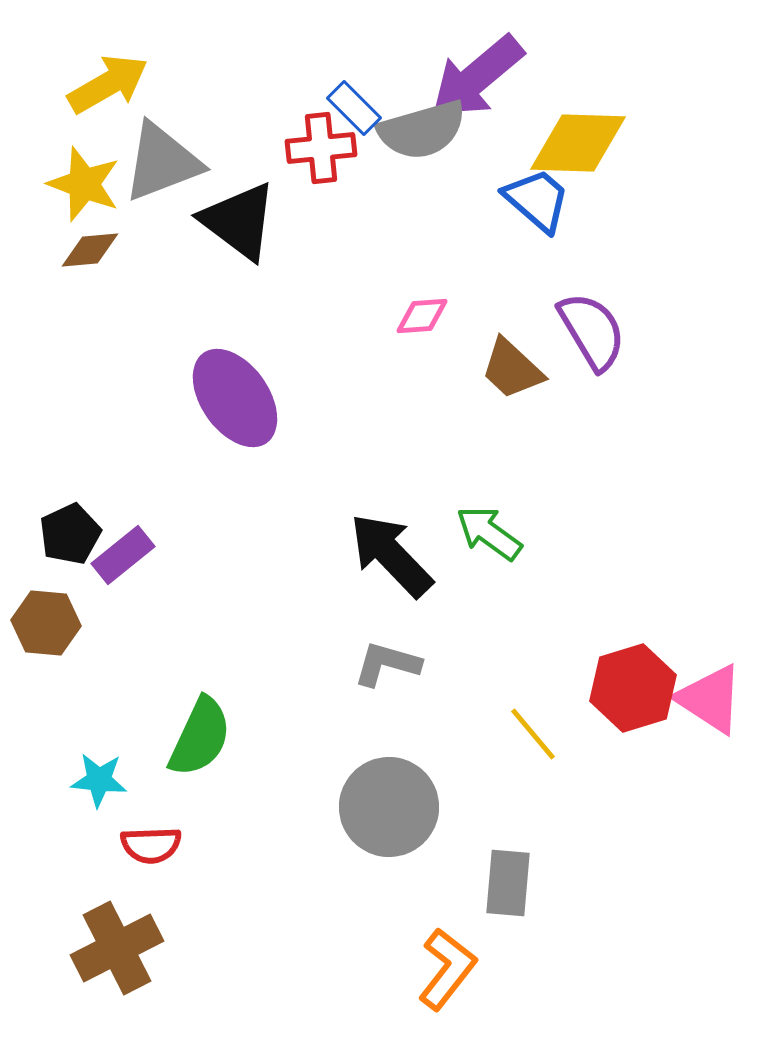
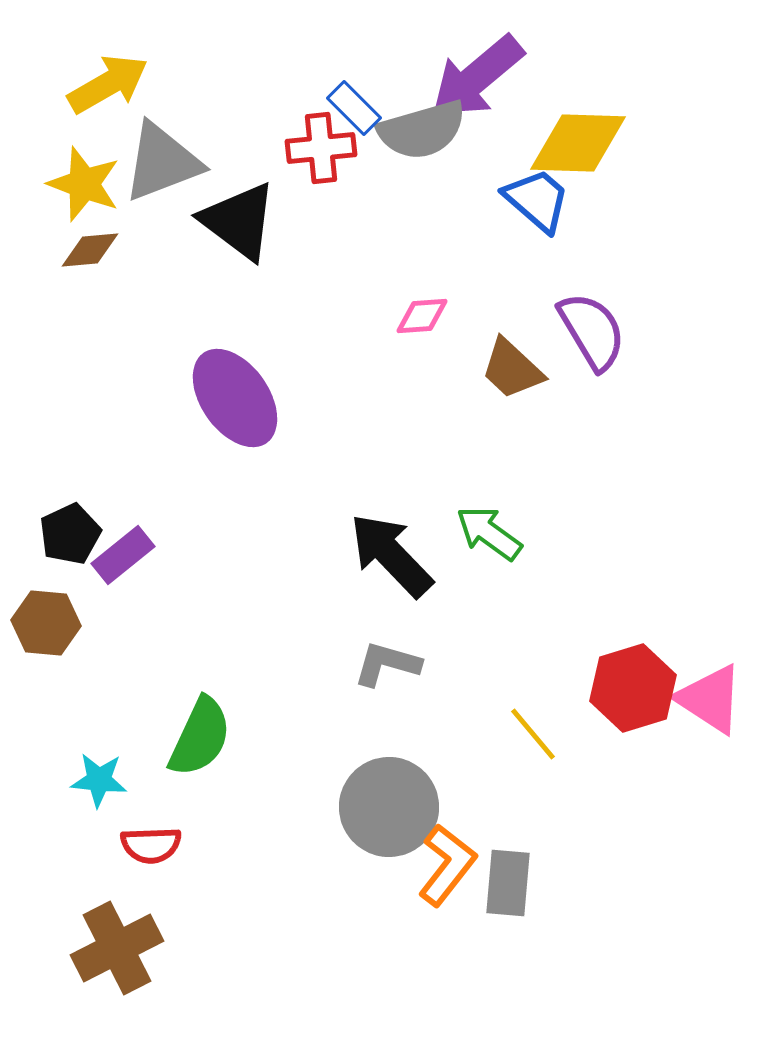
orange L-shape: moved 104 px up
